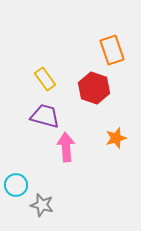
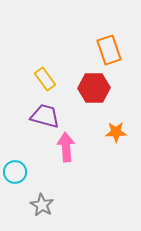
orange rectangle: moved 3 px left
red hexagon: rotated 20 degrees counterclockwise
orange star: moved 6 px up; rotated 15 degrees clockwise
cyan circle: moved 1 px left, 13 px up
gray star: rotated 15 degrees clockwise
